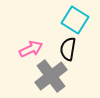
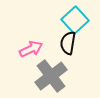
cyan square: rotated 16 degrees clockwise
black semicircle: moved 6 px up
